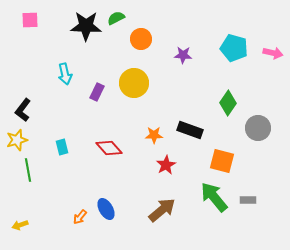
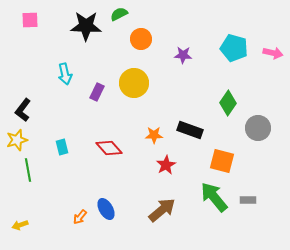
green semicircle: moved 3 px right, 4 px up
